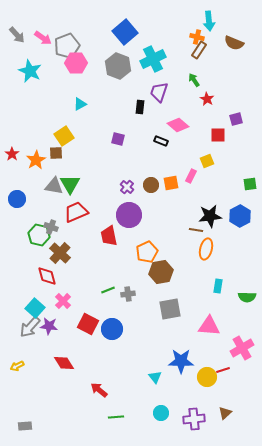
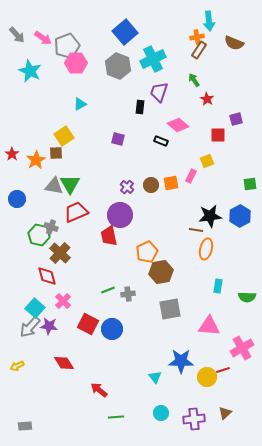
orange cross at (197, 37): rotated 24 degrees counterclockwise
purple circle at (129, 215): moved 9 px left
